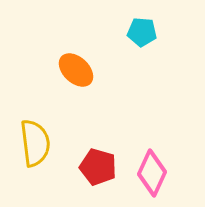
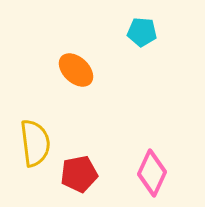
red pentagon: moved 19 px left, 7 px down; rotated 27 degrees counterclockwise
